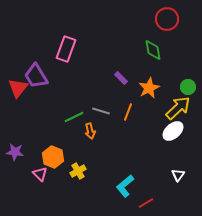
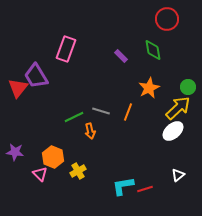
purple rectangle: moved 22 px up
white triangle: rotated 16 degrees clockwise
cyan L-shape: moved 2 px left; rotated 30 degrees clockwise
red line: moved 1 px left, 14 px up; rotated 14 degrees clockwise
